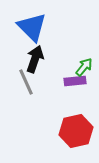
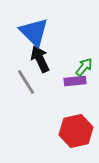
blue triangle: moved 2 px right, 5 px down
black arrow: moved 5 px right; rotated 44 degrees counterclockwise
gray line: rotated 8 degrees counterclockwise
